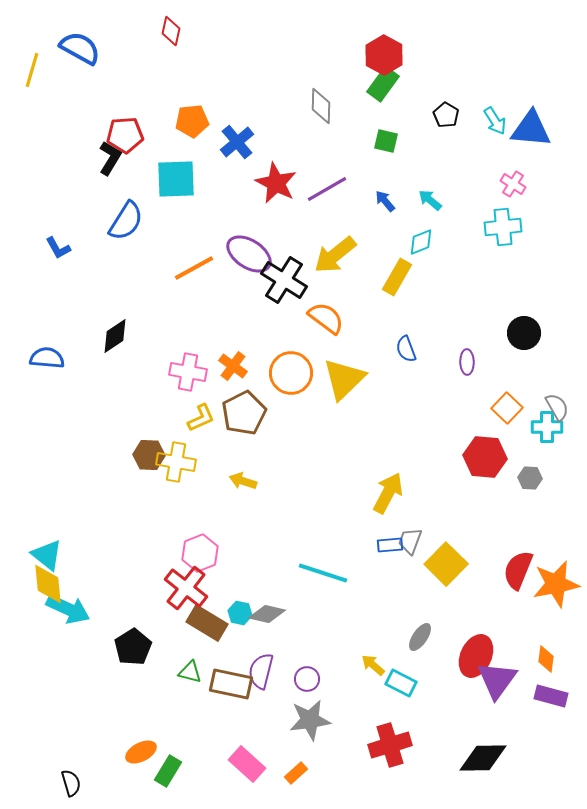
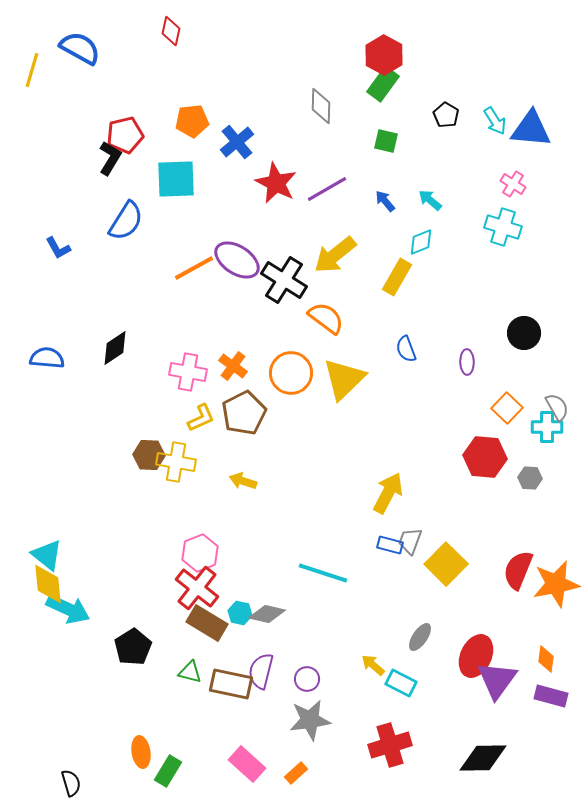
red pentagon at (125, 135): rotated 9 degrees counterclockwise
cyan cross at (503, 227): rotated 24 degrees clockwise
purple ellipse at (249, 254): moved 12 px left, 6 px down
black diamond at (115, 336): moved 12 px down
blue rectangle at (390, 545): rotated 20 degrees clockwise
red cross at (186, 588): moved 11 px right
orange ellipse at (141, 752): rotated 72 degrees counterclockwise
